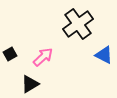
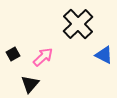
black cross: rotated 8 degrees counterclockwise
black square: moved 3 px right
black triangle: rotated 18 degrees counterclockwise
